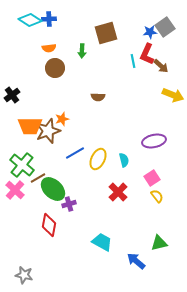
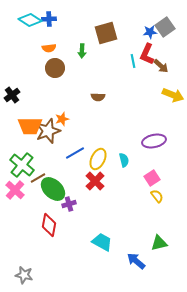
red cross: moved 23 px left, 11 px up
